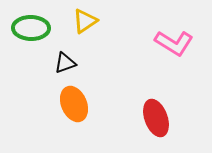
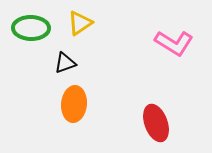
yellow triangle: moved 5 px left, 2 px down
orange ellipse: rotated 28 degrees clockwise
red ellipse: moved 5 px down
